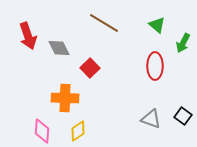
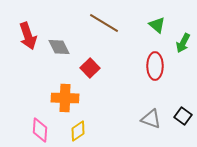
gray diamond: moved 1 px up
pink diamond: moved 2 px left, 1 px up
